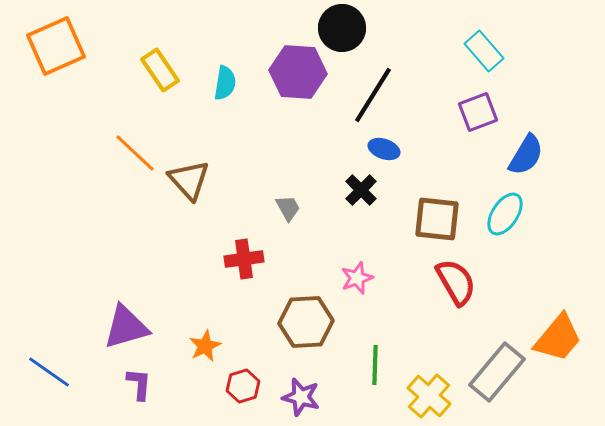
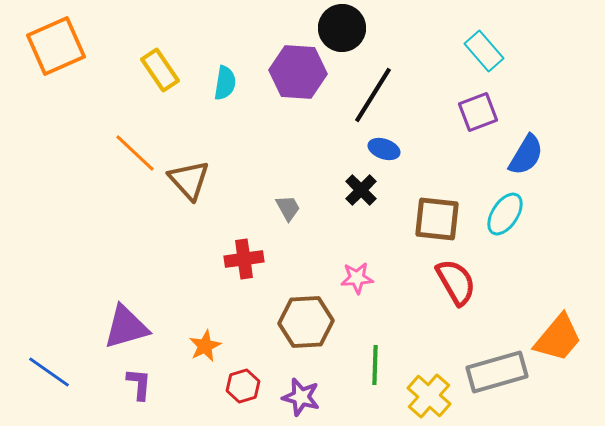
pink star: rotated 16 degrees clockwise
gray rectangle: rotated 34 degrees clockwise
